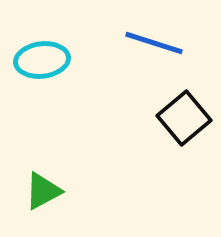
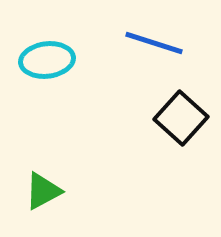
cyan ellipse: moved 5 px right
black square: moved 3 px left; rotated 8 degrees counterclockwise
